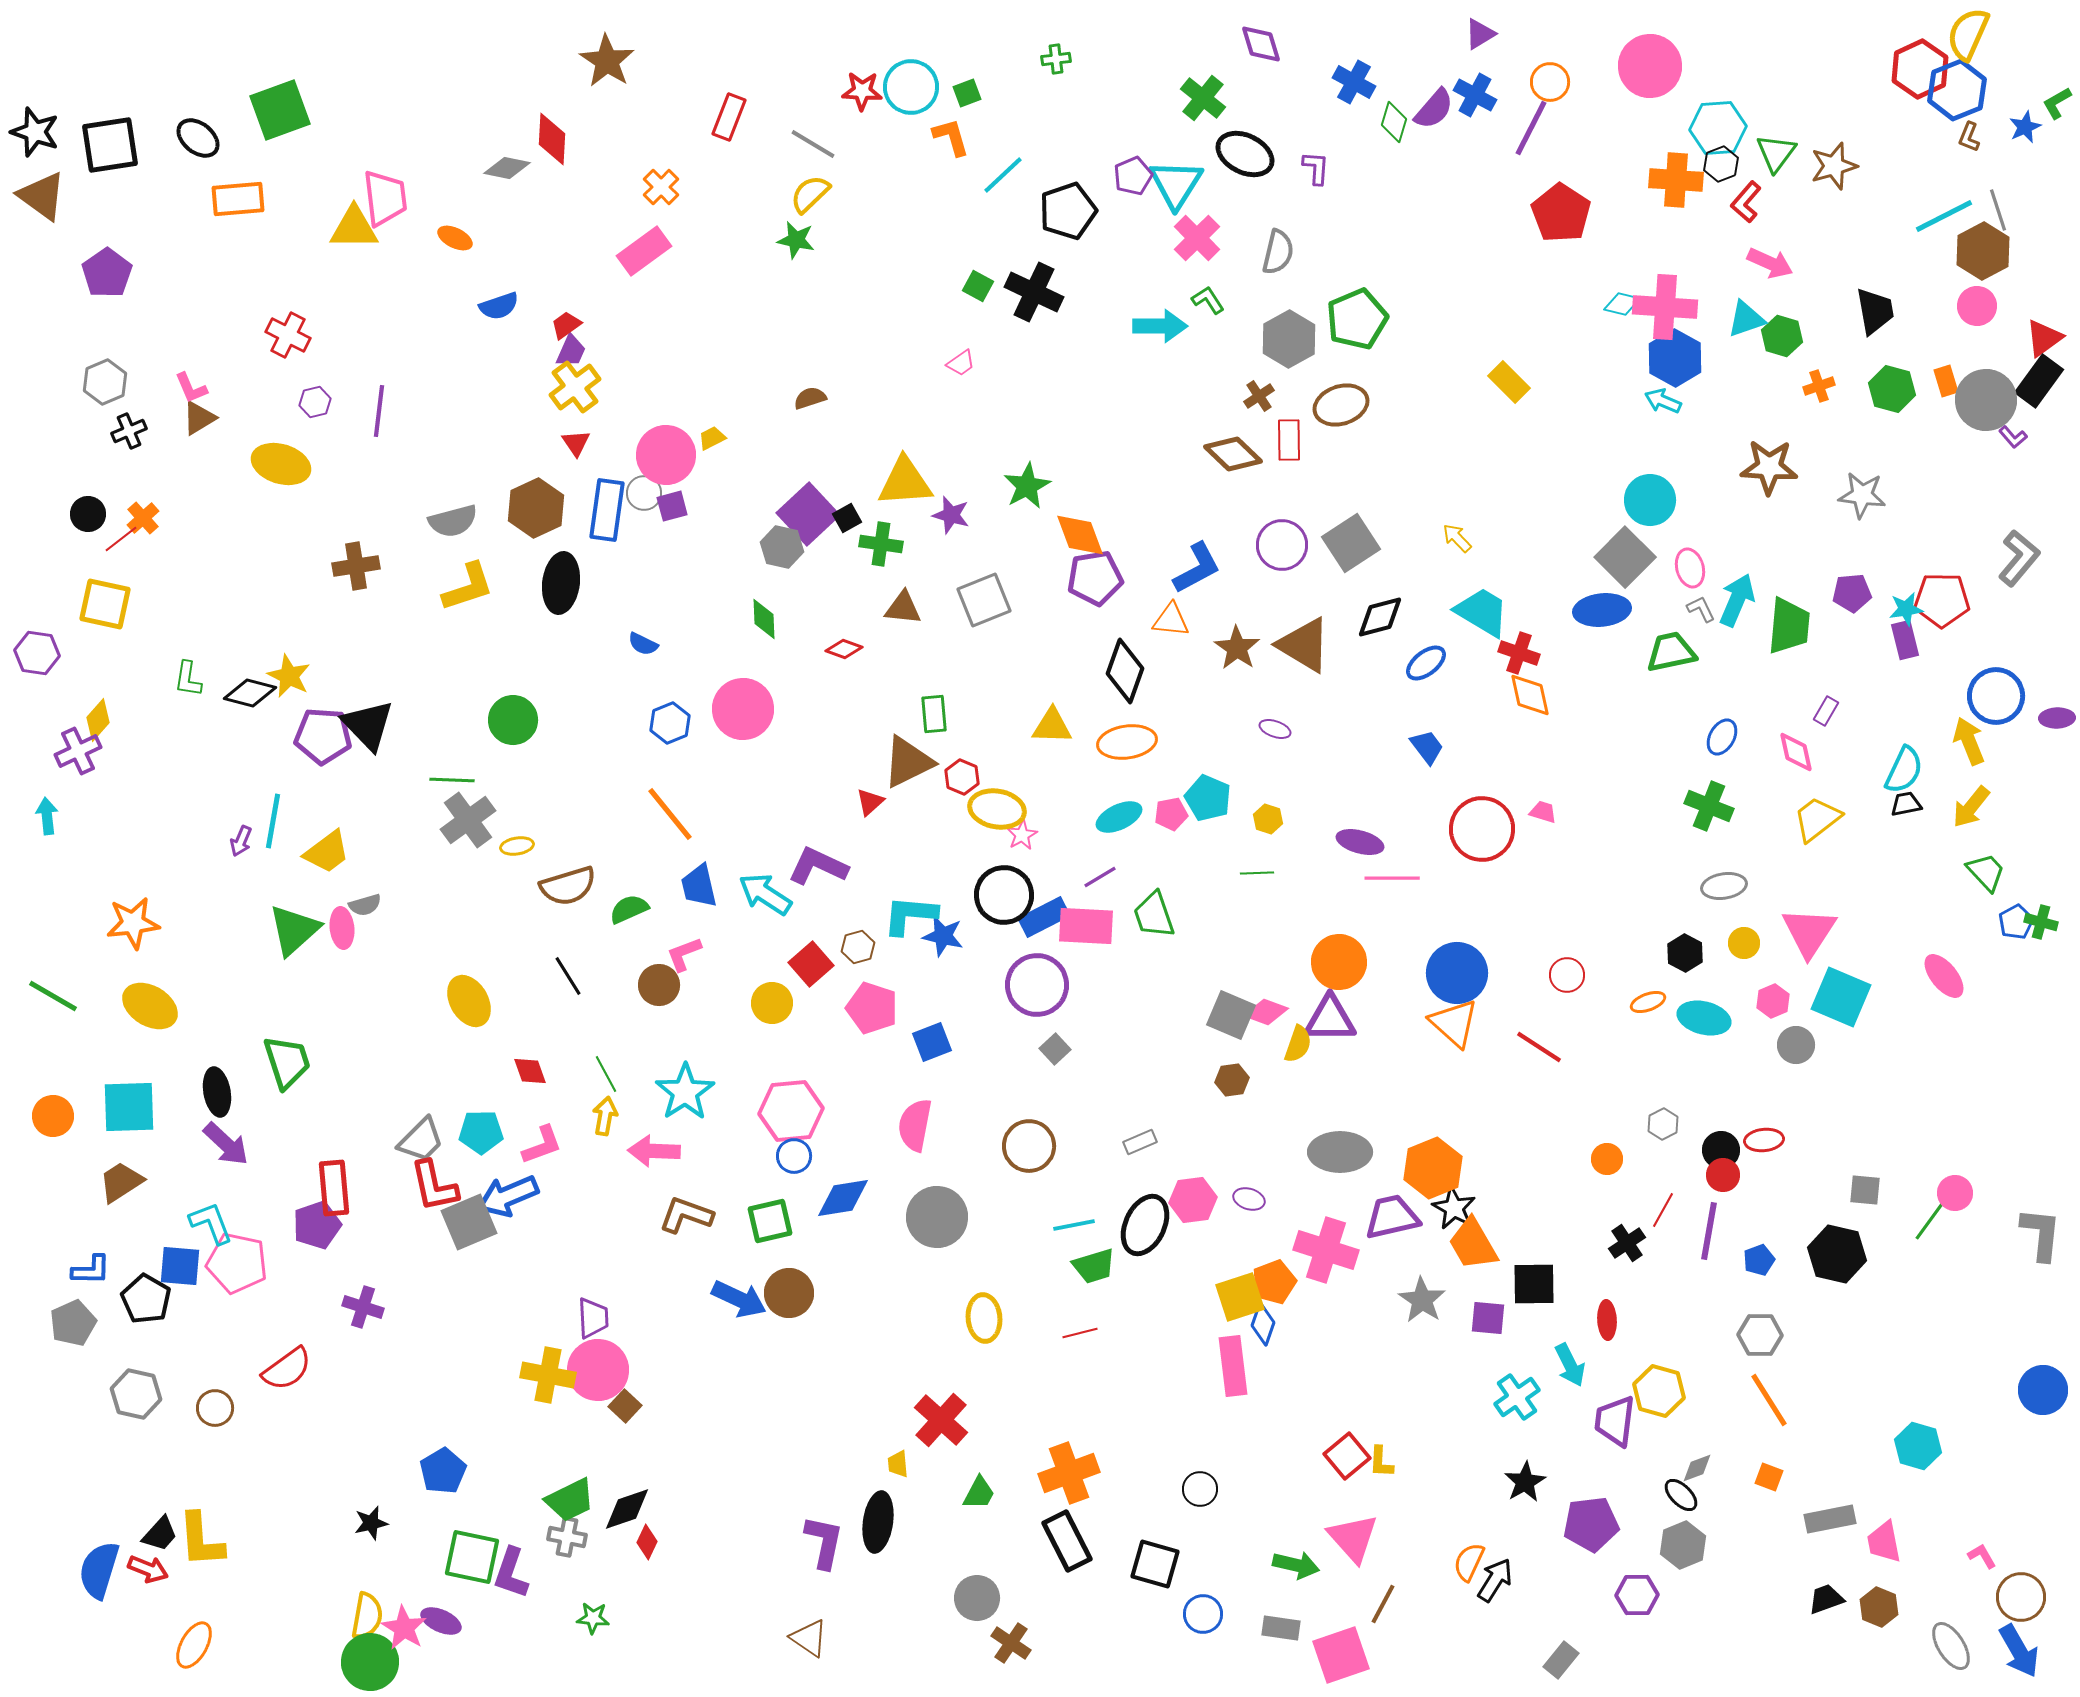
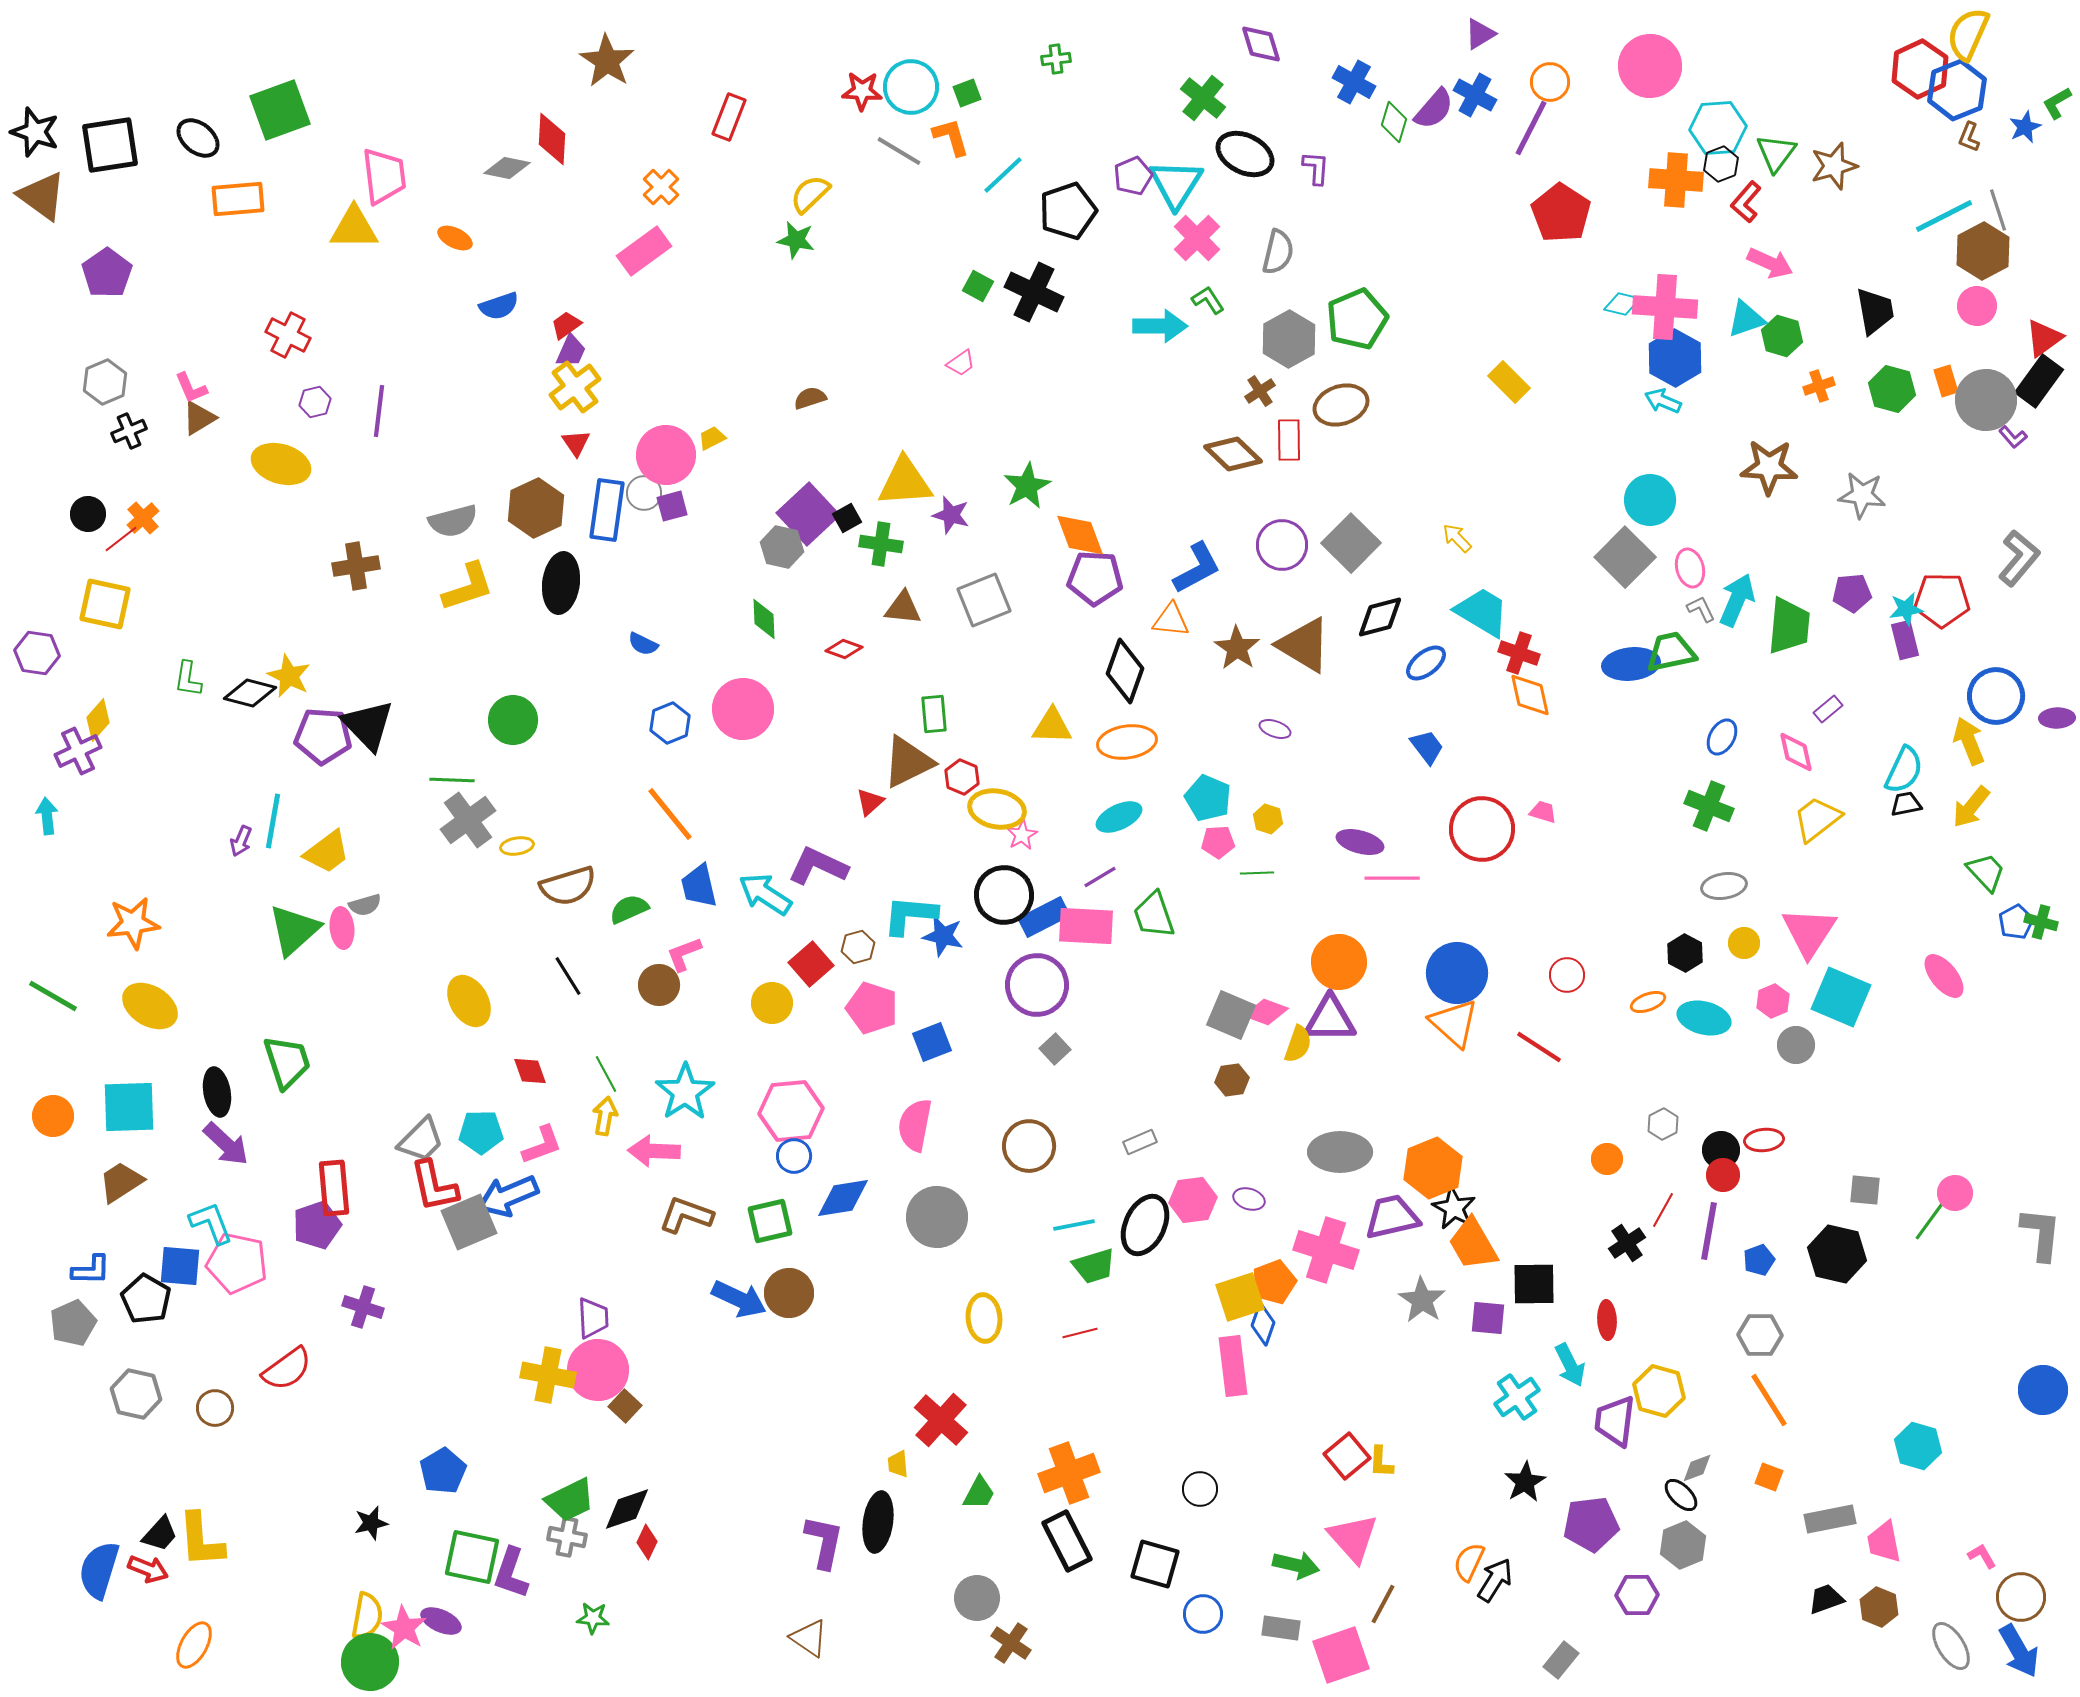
gray line at (813, 144): moved 86 px right, 7 px down
pink trapezoid at (385, 198): moved 1 px left, 22 px up
brown cross at (1259, 396): moved 1 px right, 5 px up
gray square at (1351, 543): rotated 12 degrees counterclockwise
purple pentagon at (1095, 578): rotated 12 degrees clockwise
blue ellipse at (1602, 610): moved 29 px right, 54 px down
purple rectangle at (1826, 711): moved 2 px right, 2 px up; rotated 20 degrees clockwise
pink pentagon at (1171, 814): moved 47 px right, 28 px down; rotated 8 degrees clockwise
